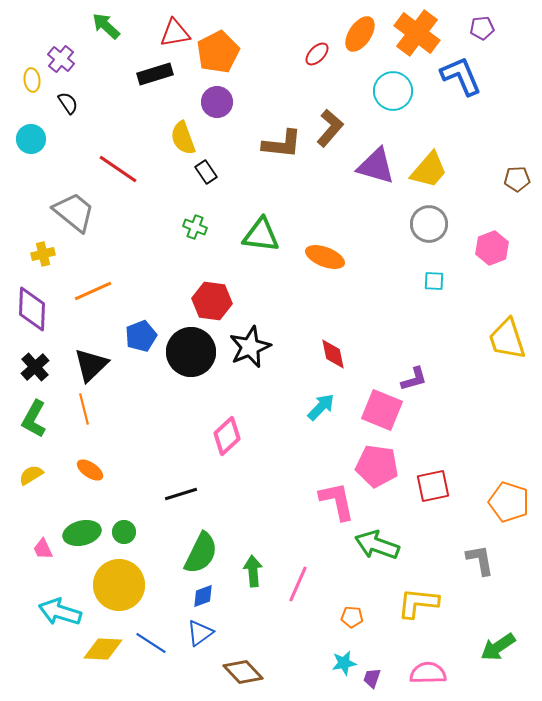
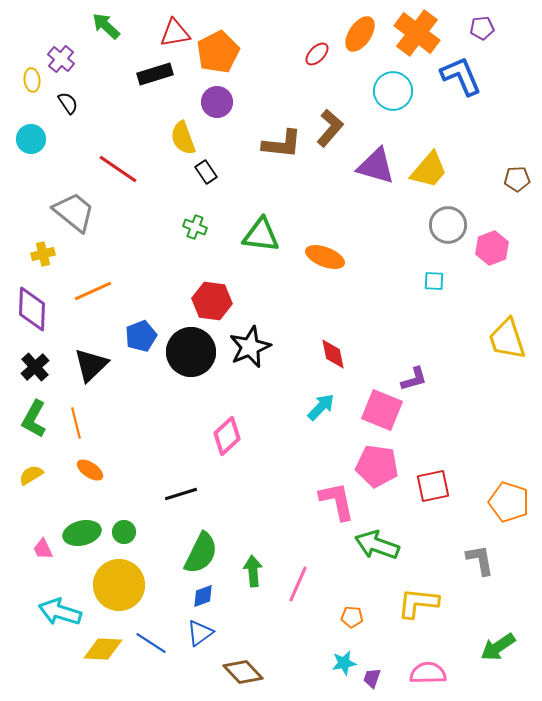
gray circle at (429, 224): moved 19 px right, 1 px down
orange line at (84, 409): moved 8 px left, 14 px down
